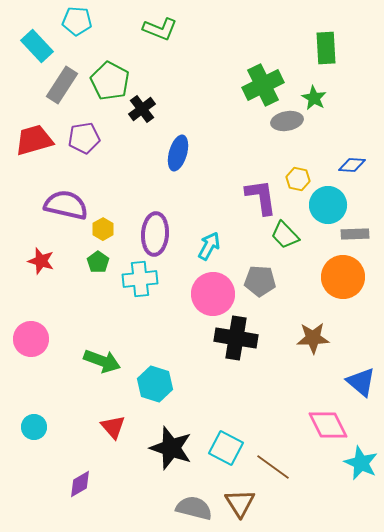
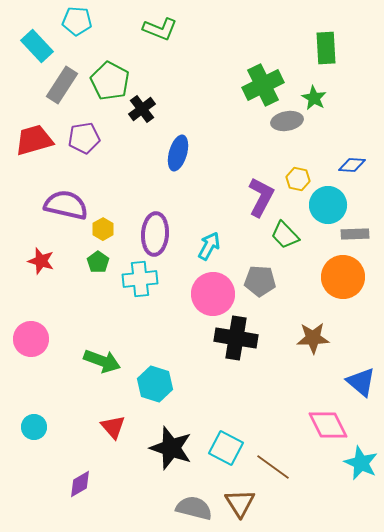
purple L-shape at (261, 197): rotated 36 degrees clockwise
